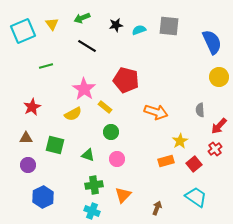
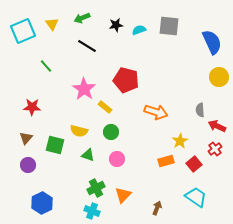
green line: rotated 64 degrees clockwise
red star: rotated 30 degrees clockwise
yellow semicircle: moved 6 px right, 17 px down; rotated 42 degrees clockwise
red arrow: moved 2 px left; rotated 72 degrees clockwise
brown triangle: rotated 48 degrees counterclockwise
green cross: moved 2 px right, 3 px down; rotated 18 degrees counterclockwise
blue hexagon: moved 1 px left, 6 px down
